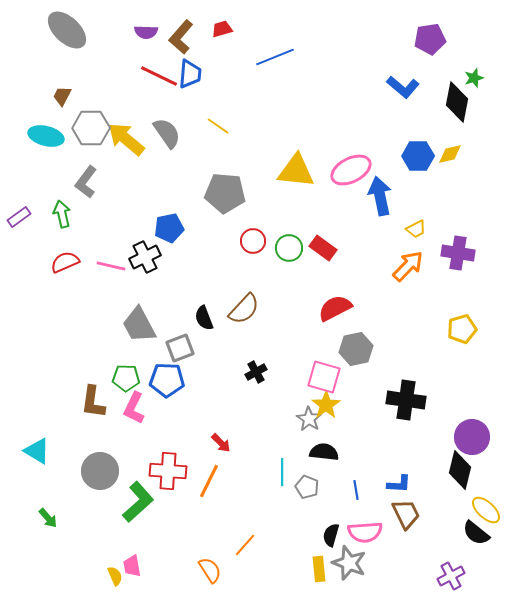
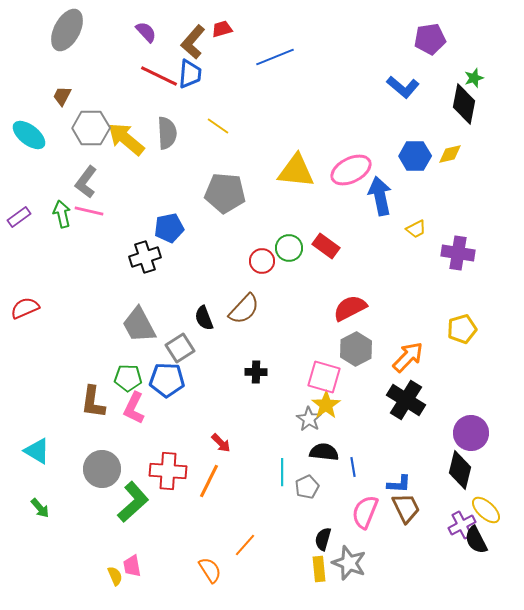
gray ellipse at (67, 30): rotated 75 degrees clockwise
purple semicircle at (146, 32): rotated 135 degrees counterclockwise
brown L-shape at (181, 37): moved 12 px right, 5 px down
black diamond at (457, 102): moved 7 px right, 2 px down
gray semicircle at (167, 133): rotated 32 degrees clockwise
cyan ellipse at (46, 136): moved 17 px left, 1 px up; rotated 24 degrees clockwise
blue hexagon at (418, 156): moved 3 px left
red circle at (253, 241): moved 9 px right, 20 px down
red rectangle at (323, 248): moved 3 px right, 2 px up
black cross at (145, 257): rotated 8 degrees clockwise
red semicircle at (65, 262): moved 40 px left, 46 px down
pink line at (111, 266): moved 22 px left, 55 px up
orange arrow at (408, 266): moved 91 px down
red semicircle at (335, 308): moved 15 px right
gray square at (180, 348): rotated 12 degrees counterclockwise
gray hexagon at (356, 349): rotated 16 degrees counterclockwise
black cross at (256, 372): rotated 30 degrees clockwise
green pentagon at (126, 378): moved 2 px right
black cross at (406, 400): rotated 24 degrees clockwise
purple circle at (472, 437): moved 1 px left, 4 px up
gray circle at (100, 471): moved 2 px right, 2 px up
gray pentagon at (307, 487): rotated 25 degrees clockwise
blue line at (356, 490): moved 3 px left, 23 px up
green L-shape at (138, 502): moved 5 px left
brown trapezoid at (406, 514): moved 6 px up
green arrow at (48, 518): moved 8 px left, 10 px up
pink semicircle at (365, 532): moved 20 px up; rotated 116 degrees clockwise
black semicircle at (476, 533): moved 7 px down; rotated 24 degrees clockwise
black semicircle at (331, 535): moved 8 px left, 4 px down
purple cross at (451, 576): moved 11 px right, 51 px up
